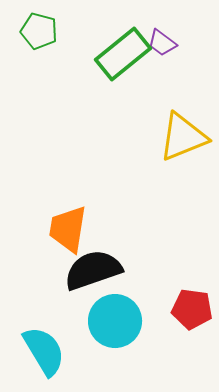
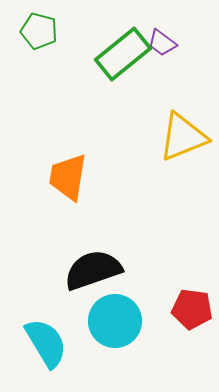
orange trapezoid: moved 52 px up
cyan semicircle: moved 2 px right, 8 px up
